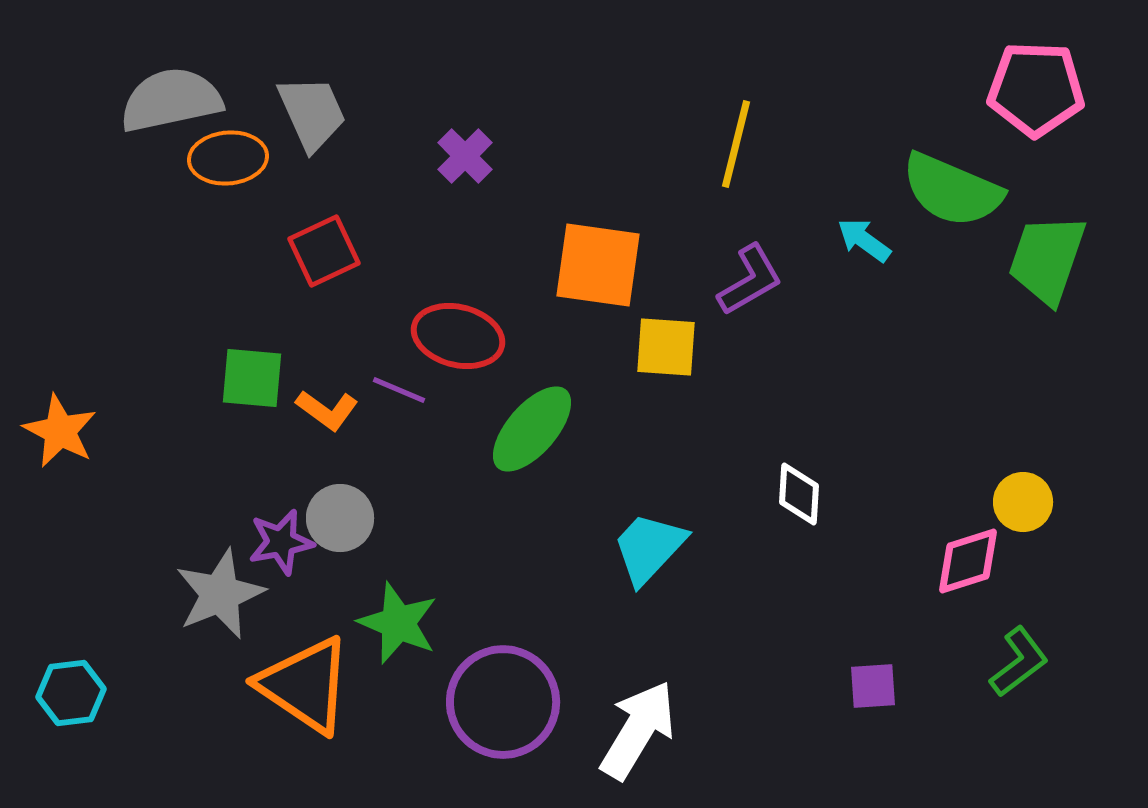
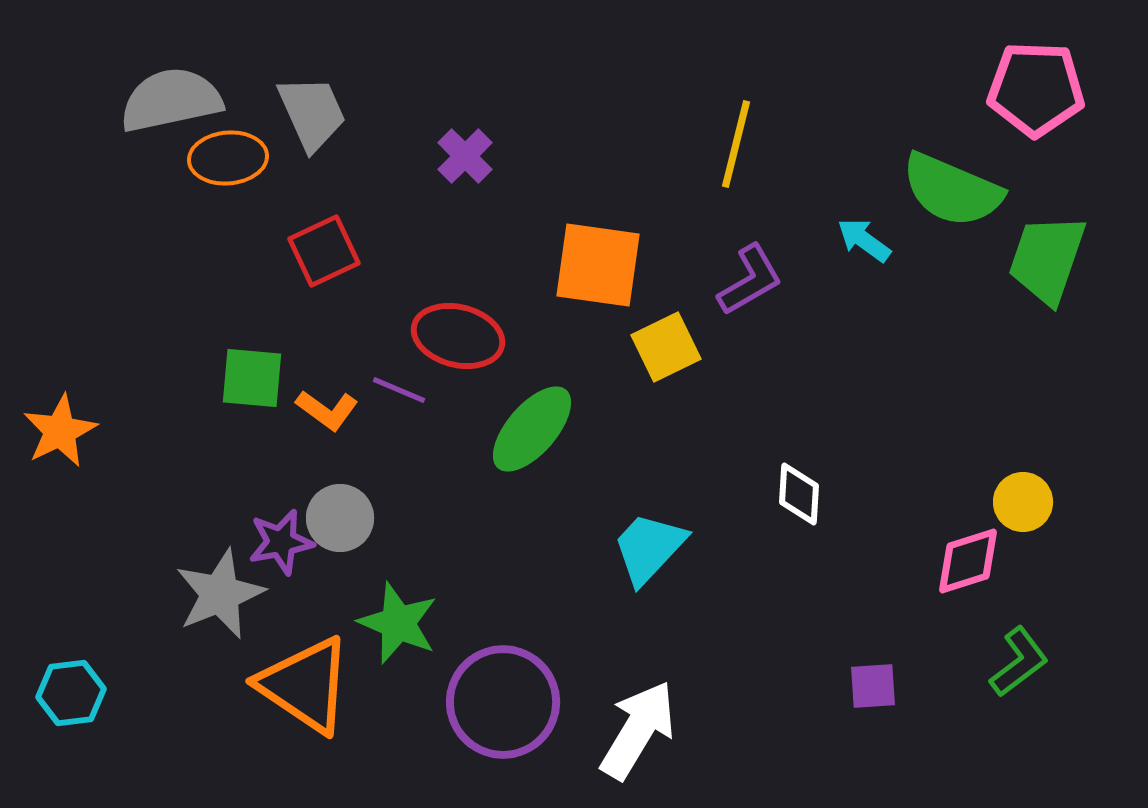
yellow square: rotated 30 degrees counterclockwise
orange star: rotated 18 degrees clockwise
